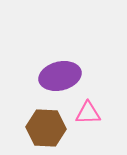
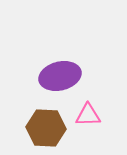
pink triangle: moved 2 px down
